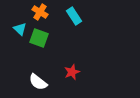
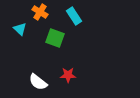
green square: moved 16 px right
red star: moved 4 px left, 3 px down; rotated 21 degrees clockwise
